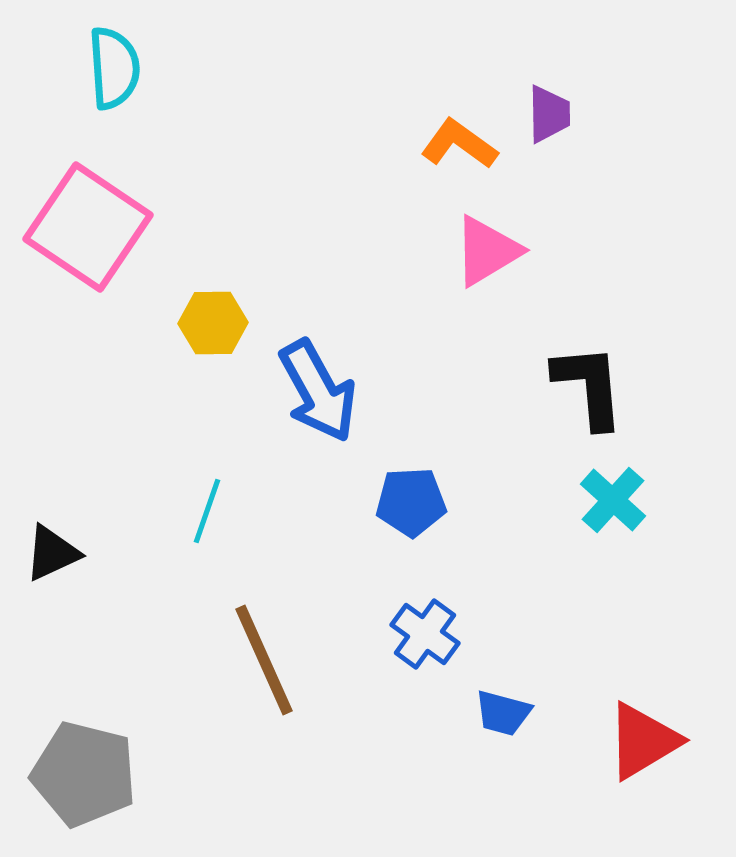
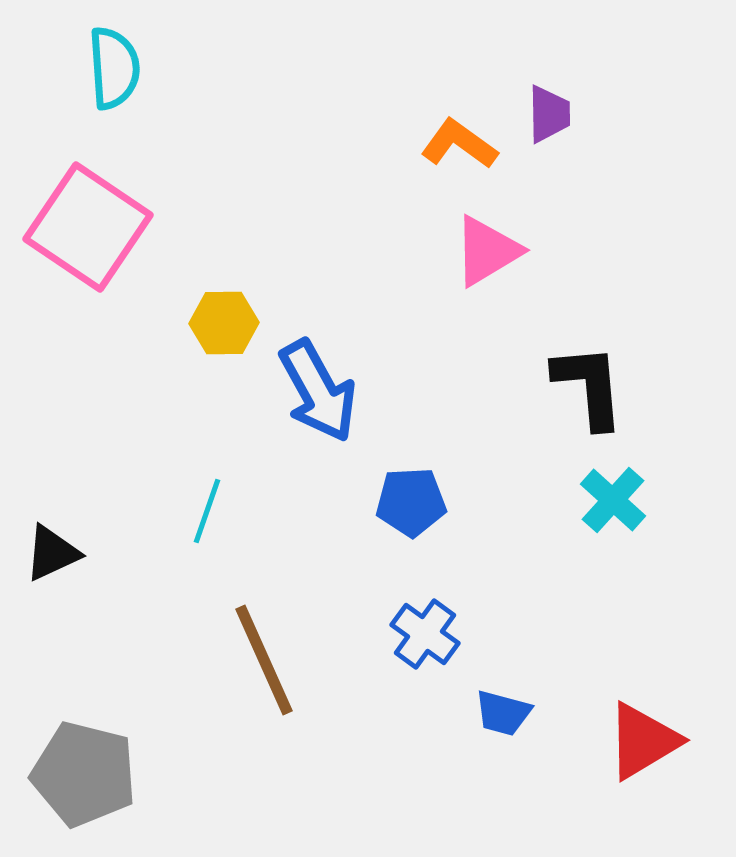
yellow hexagon: moved 11 px right
